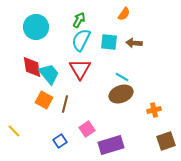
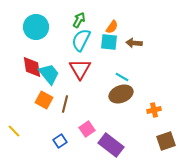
orange semicircle: moved 12 px left, 13 px down
purple rectangle: rotated 55 degrees clockwise
